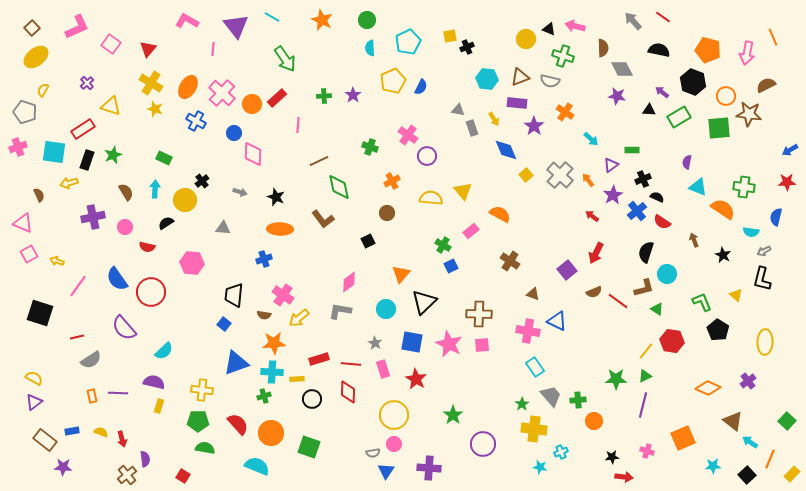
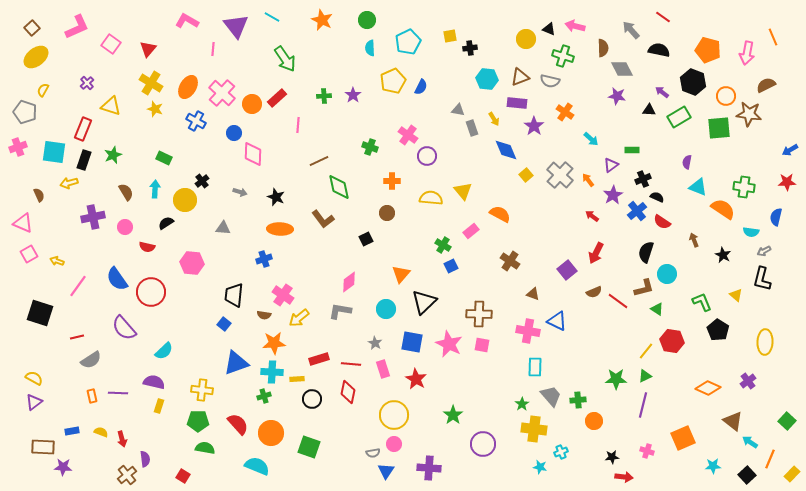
gray arrow at (633, 21): moved 2 px left, 9 px down
black cross at (467, 47): moved 3 px right, 1 px down; rotated 16 degrees clockwise
red rectangle at (83, 129): rotated 35 degrees counterclockwise
black rectangle at (87, 160): moved 3 px left
orange cross at (392, 181): rotated 28 degrees clockwise
black square at (368, 241): moved 2 px left, 2 px up
pink square at (482, 345): rotated 14 degrees clockwise
cyan rectangle at (535, 367): rotated 36 degrees clockwise
red diamond at (348, 392): rotated 10 degrees clockwise
brown rectangle at (45, 440): moved 2 px left, 7 px down; rotated 35 degrees counterclockwise
